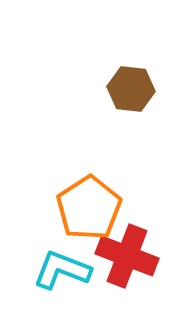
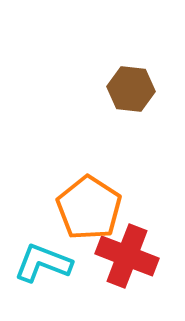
orange pentagon: rotated 6 degrees counterclockwise
cyan L-shape: moved 19 px left, 7 px up
